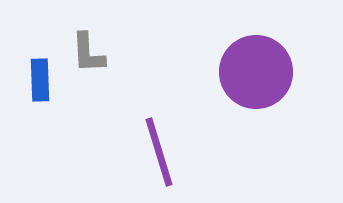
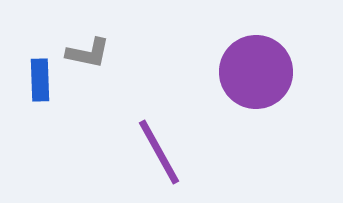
gray L-shape: rotated 75 degrees counterclockwise
purple line: rotated 12 degrees counterclockwise
